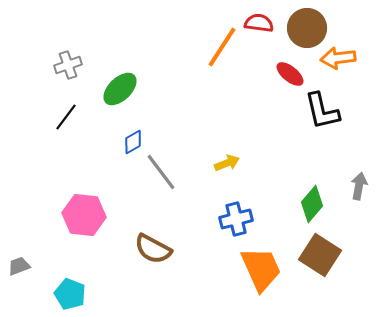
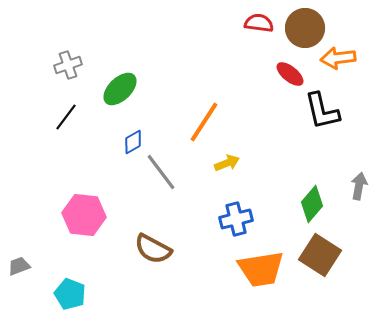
brown circle: moved 2 px left
orange line: moved 18 px left, 75 px down
orange trapezoid: rotated 105 degrees clockwise
